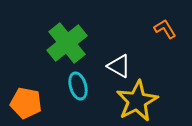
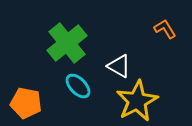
cyan ellipse: rotated 28 degrees counterclockwise
